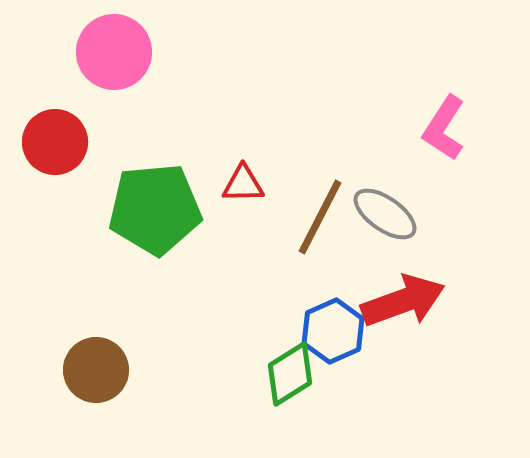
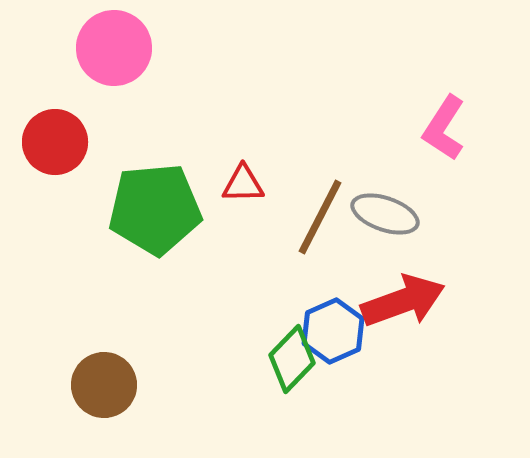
pink circle: moved 4 px up
gray ellipse: rotated 16 degrees counterclockwise
brown circle: moved 8 px right, 15 px down
green diamond: moved 2 px right, 15 px up; rotated 14 degrees counterclockwise
